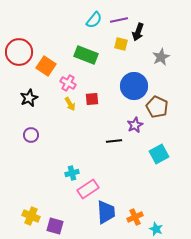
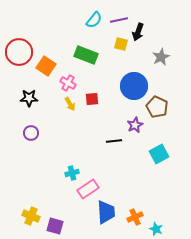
black star: rotated 24 degrees clockwise
purple circle: moved 2 px up
